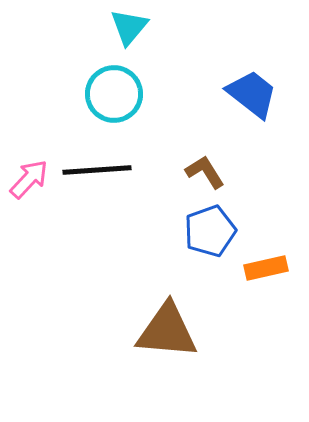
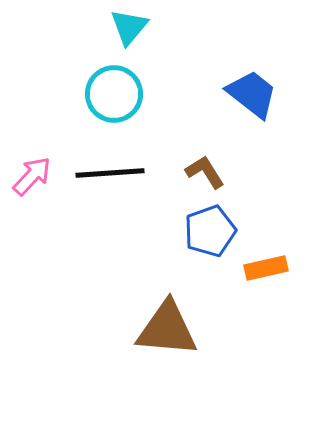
black line: moved 13 px right, 3 px down
pink arrow: moved 3 px right, 3 px up
brown triangle: moved 2 px up
